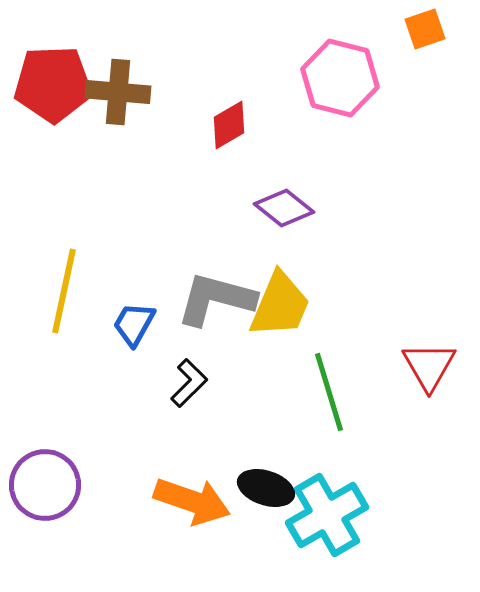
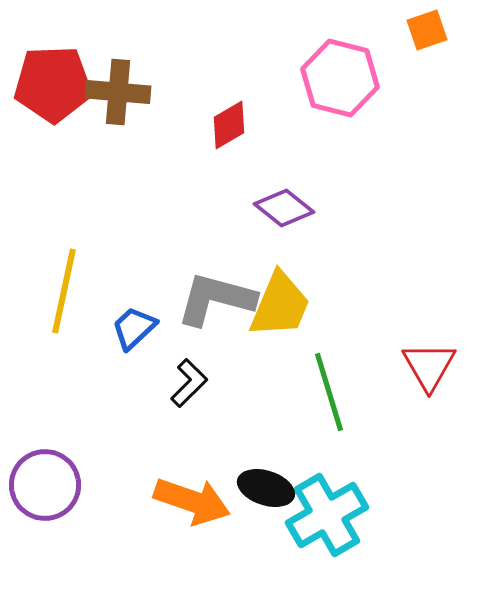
orange square: moved 2 px right, 1 px down
blue trapezoid: moved 4 px down; rotated 18 degrees clockwise
